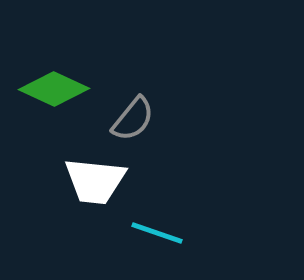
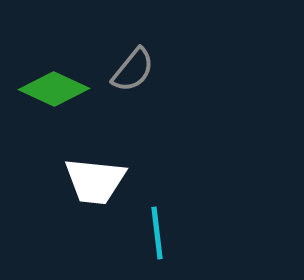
gray semicircle: moved 49 px up
cyan line: rotated 64 degrees clockwise
